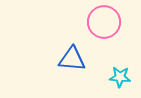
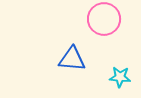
pink circle: moved 3 px up
